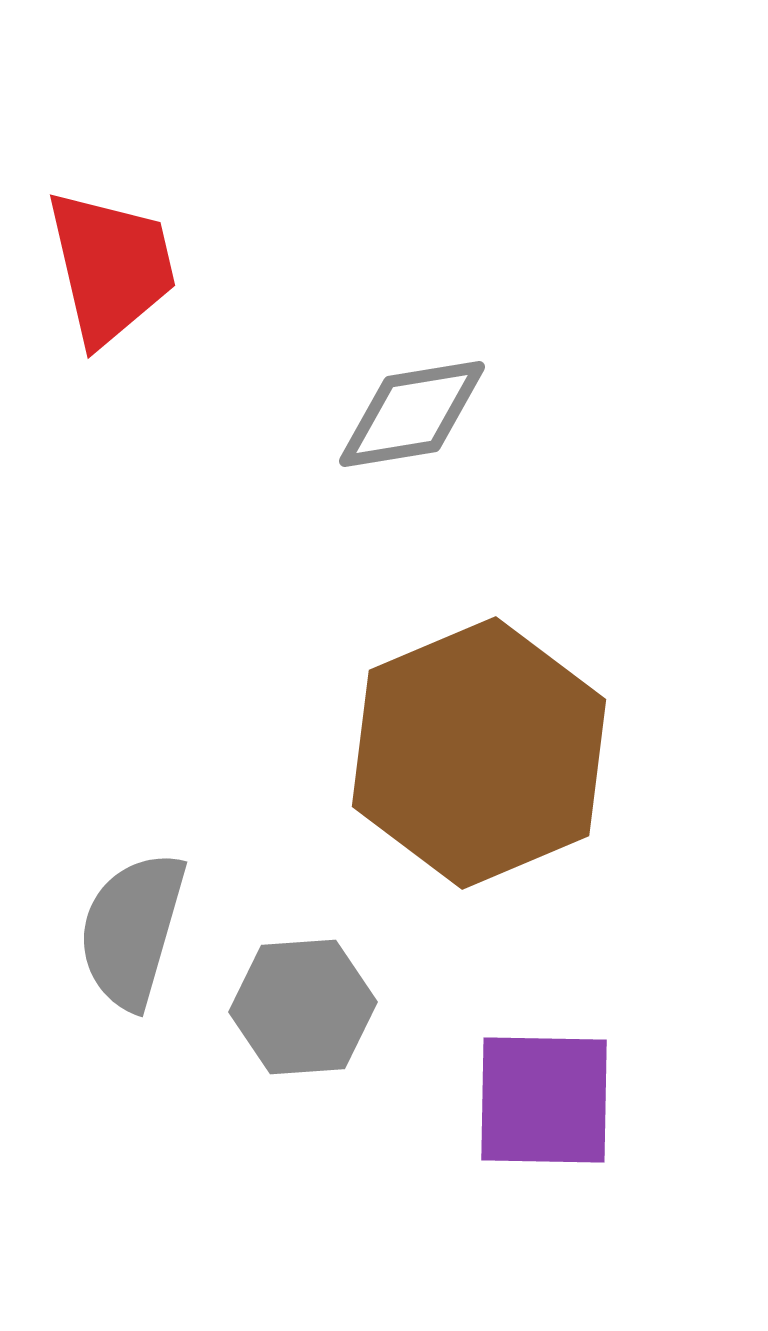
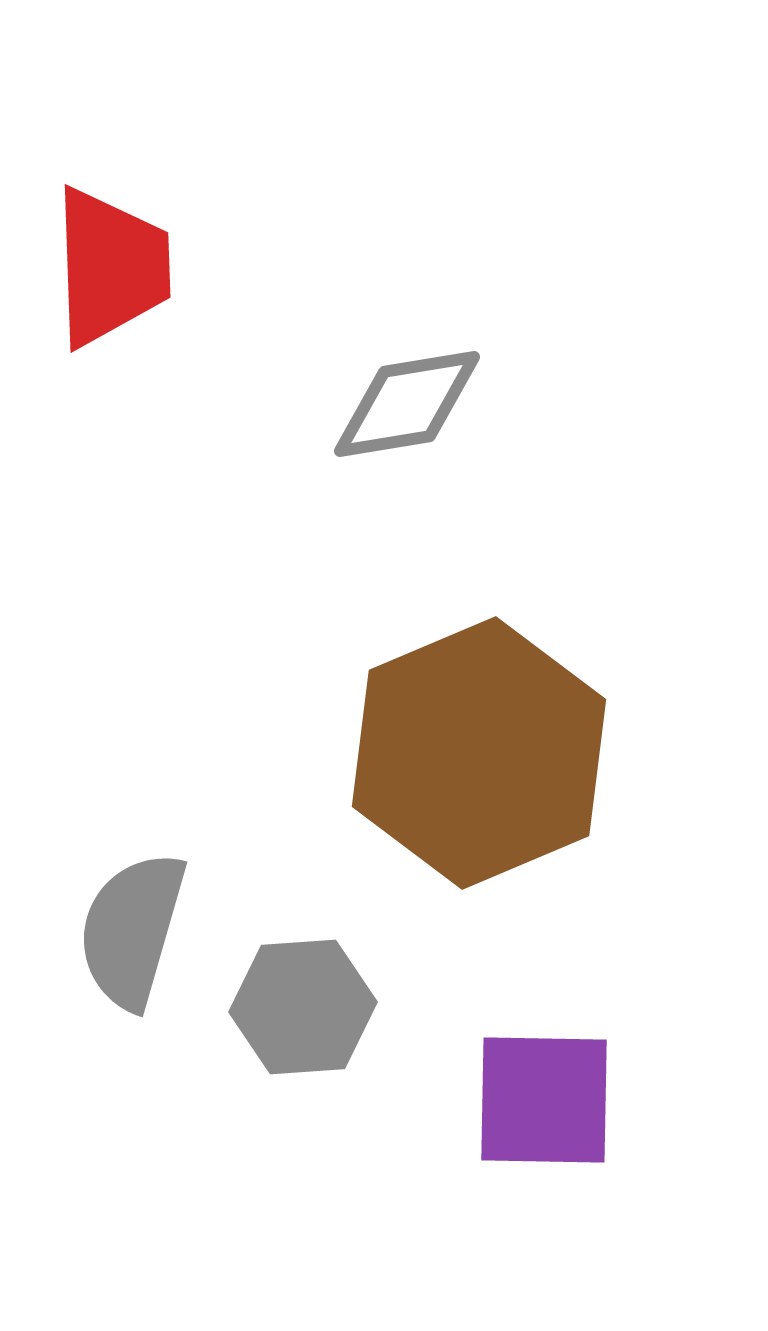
red trapezoid: rotated 11 degrees clockwise
gray diamond: moved 5 px left, 10 px up
